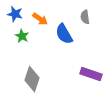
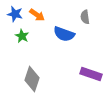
orange arrow: moved 3 px left, 4 px up
blue semicircle: rotated 40 degrees counterclockwise
